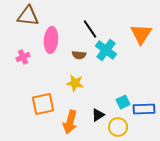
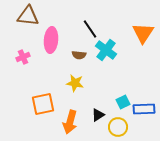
orange triangle: moved 2 px right, 1 px up
